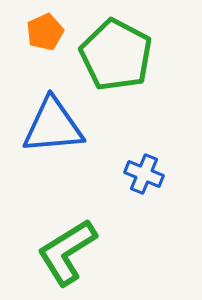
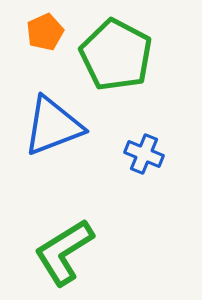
blue triangle: rotated 16 degrees counterclockwise
blue cross: moved 20 px up
green L-shape: moved 3 px left
